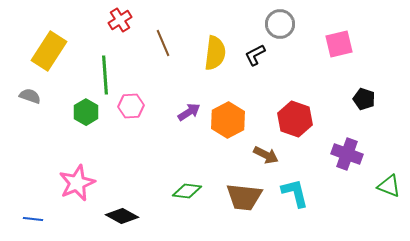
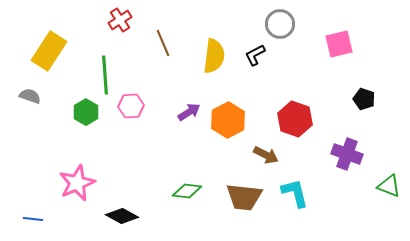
yellow semicircle: moved 1 px left, 3 px down
